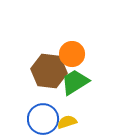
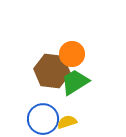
brown hexagon: moved 3 px right
